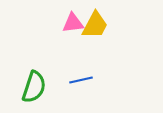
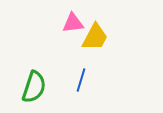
yellow trapezoid: moved 12 px down
blue line: rotated 60 degrees counterclockwise
